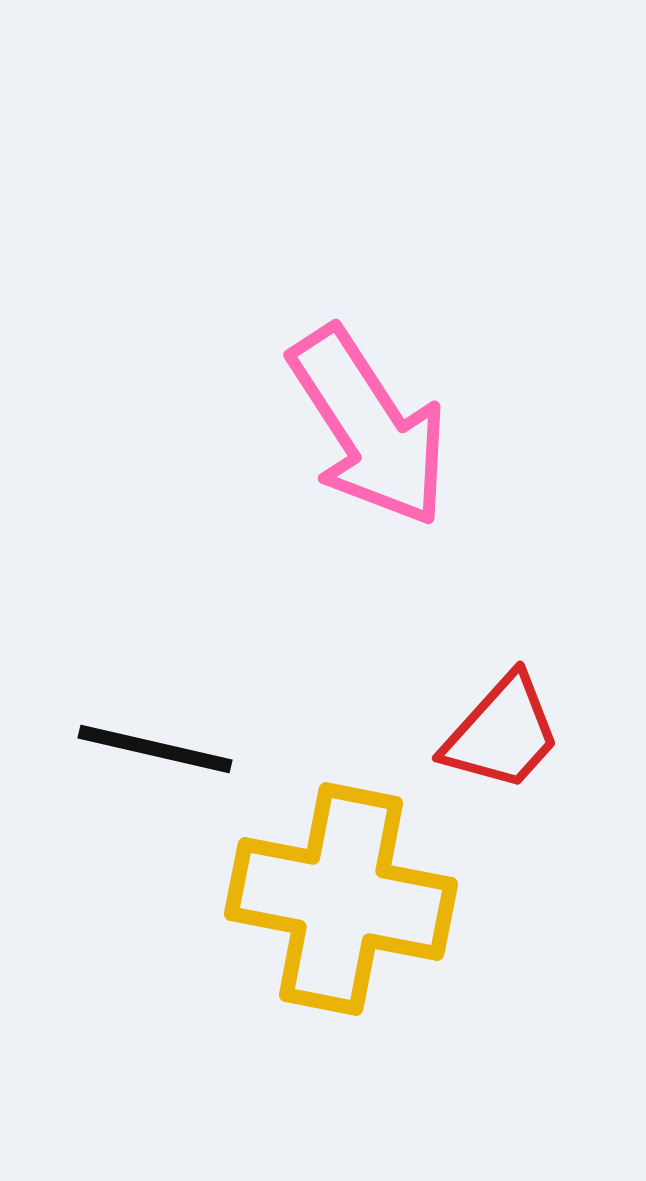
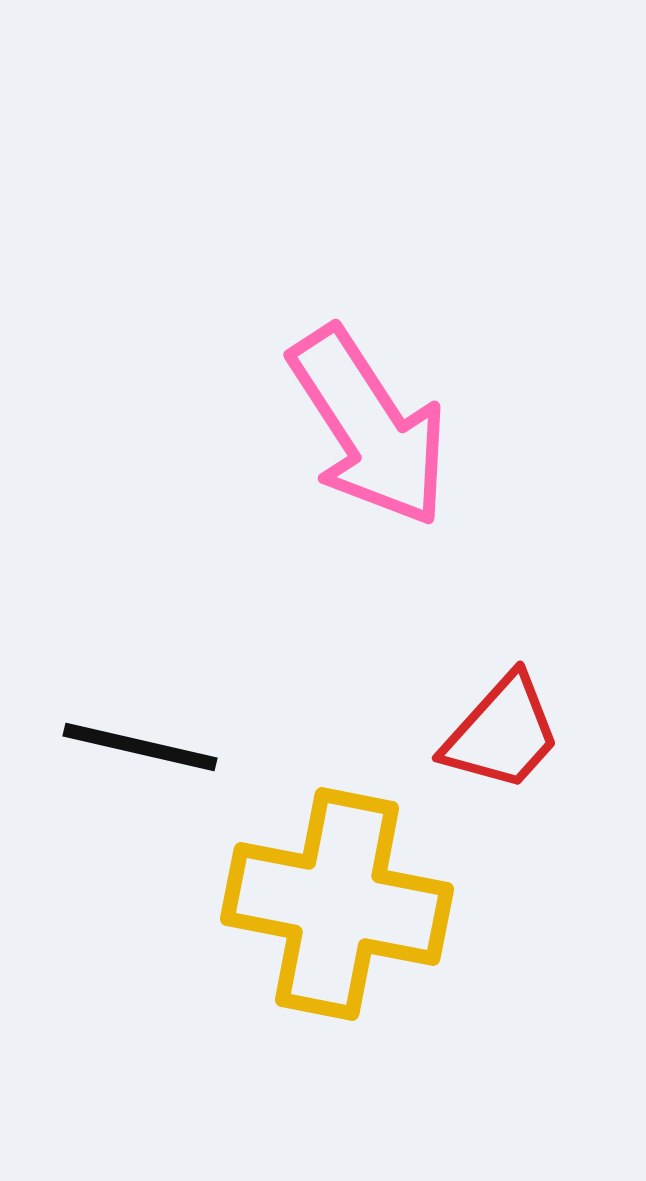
black line: moved 15 px left, 2 px up
yellow cross: moved 4 px left, 5 px down
